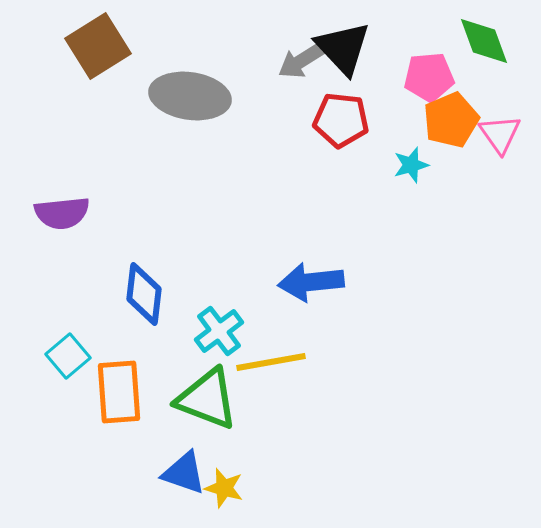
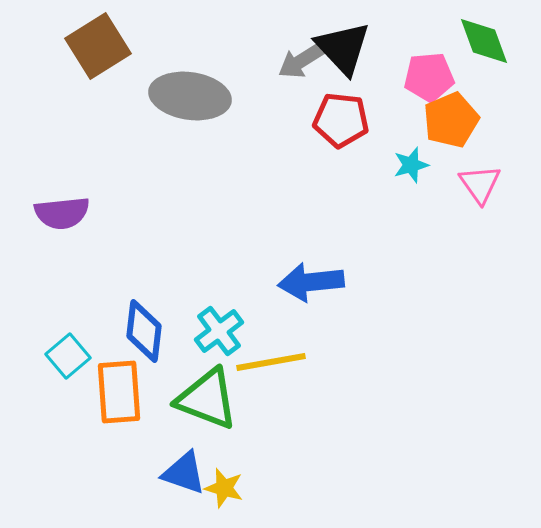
pink triangle: moved 20 px left, 50 px down
blue diamond: moved 37 px down
